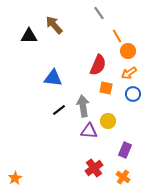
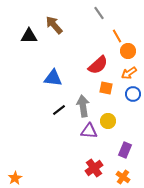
red semicircle: rotated 25 degrees clockwise
